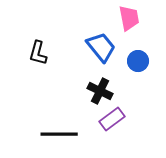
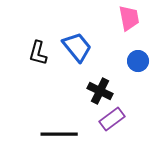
blue trapezoid: moved 24 px left
